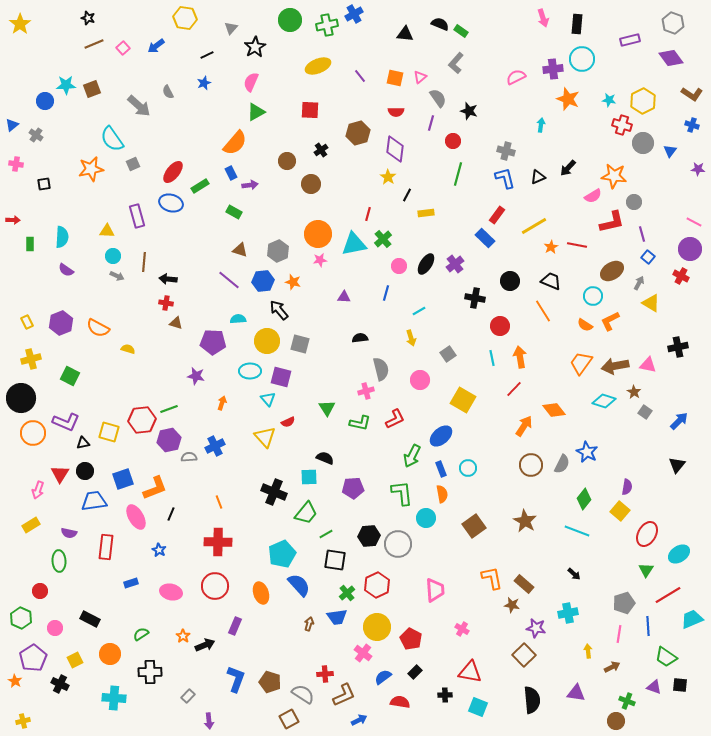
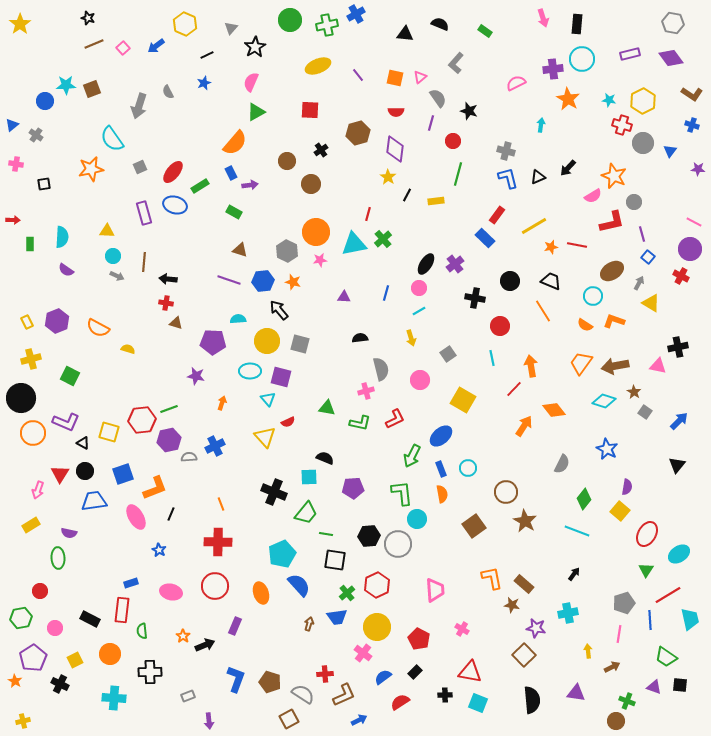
blue cross at (354, 14): moved 2 px right
yellow hexagon at (185, 18): moved 6 px down; rotated 15 degrees clockwise
gray hexagon at (673, 23): rotated 10 degrees counterclockwise
green rectangle at (461, 31): moved 24 px right
purple rectangle at (630, 40): moved 14 px down
purple line at (360, 76): moved 2 px left, 1 px up
pink semicircle at (516, 77): moved 6 px down
orange star at (568, 99): rotated 10 degrees clockwise
gray arrow at (139, 106): rotated 65 degrees clockwise
gray square at (133, 164): moved 7 px right, 3 px down
orange star at (614, 176): rotated 15 degrees clockwise
blue L-shape at (505, 178): moved 3 px right
blue ellipse at (171, 203): moved 4 px right, 2 px down
yellow rectangle at (426, 213): moved 10 px right, 12 px up
purple rectangle at (137, 216): moved 7 px right, 3 px up
orange circle at (318, 234): moved 2 px left, 2 px up
orange star at (551, 247): rotated 16 degrees clockwise
gray hexagon at (278, 251): moved 9 px right; rotated 10 degrees counterclockwise
pink circle at (399, 266): moved 20 px right, 22 px down
purple line at (229, 280): rotated 20 degrees counterclockwise
orange L-shape at (610, 321): moved 4 px right; rotated 45 degrees clockwise
purple hexagon at (61, 323): moved 4 px left, 2 px up
orange arrow at (520, 357): moved 11 px right, 9 px down
pink triangle at (648, 365): moved 10 px right, 1 px down
green triangle at (327, 408): rotated 48 degrees counterclockwise
black triangle at (83, 443): rotated 40 degrees clockwise
blue star at (587, 452): moved 20 px right, 3 px up
brown circle at (531, 465): moved 25 px left, 27 px down
blue square at (123, 479): moved 5 px up
orange line at (219, 502): moved 2 px right, 2 px down
cyan circle at (426, 518): moved 9 px left, 1 px down
green line at (326, 534): rotated 40 degrees clockwise
red rectangle at (106, 547): moved 16 px right, 63 px down
green ellipse at (59, 561): moved 1 px left, 3 px up
black arrow at (574, 574): rotated 96 degrees counterclockwise
green hexagon at (21, 618): rotated 25 degrees clockwise
cyan trapezoid at (692, 619): moved 2 px left; rotated 100 degrees clockwise
blue line at (648, 626): moved 2 px right, 6 px up
green semicircle at (141, 634): moved 1 px right, 3 px up; rotated 63 degrees counterclockwise
red pentagon at (411, 639): moved 8 px right
gray rectangle at (188, 696): rotated 24 degrees clockwise
red semicircle at (400, 702): rotated 42 degrees counterclockwise
cyan square at (478, 707): moved 4 px up
